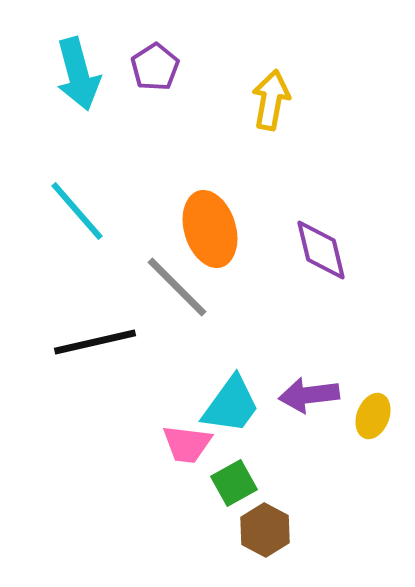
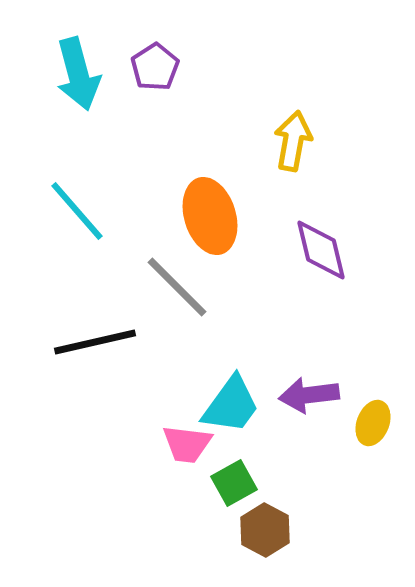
yellow arrow: moved 22 px right, 41 px down
orange ellipse: moved 13 px up
yellow ellipse: moved 7 px down
